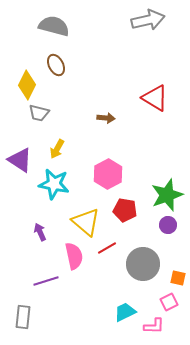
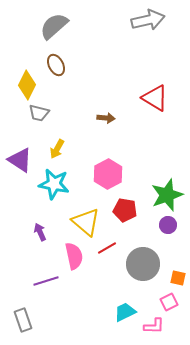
gray semicircle: rotated 56 degrees counterclockwise
gray rectangle: moved 3 px down; rotated 25 degrees counterclockwise
